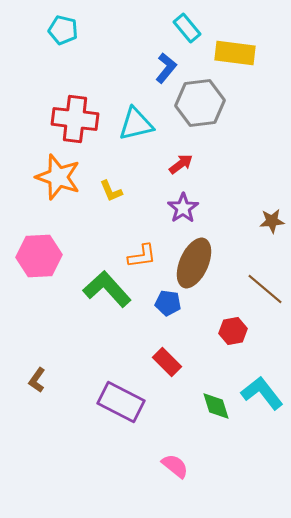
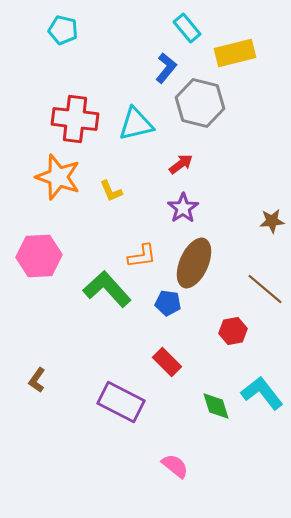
yellow rectangle: rotated 21 degrees counterclockwise
gray hexagon: rotated 21 degrees clockwise
